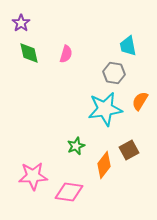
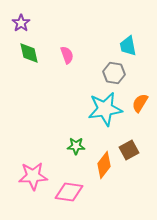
pink semicircle: moved 1 px right, 1 px down; rotated 36 degrees counterclockwise
orange semicircle: moved 2 px down
green star: rotated 24 degrees clockwise
